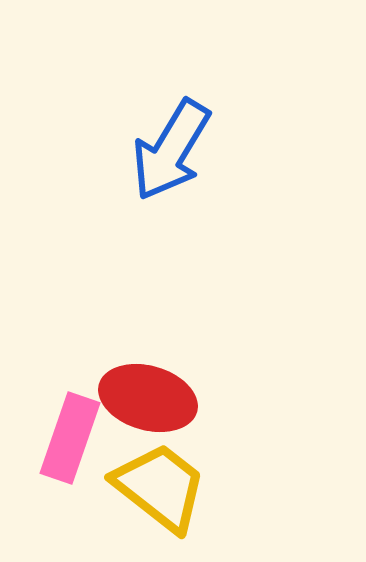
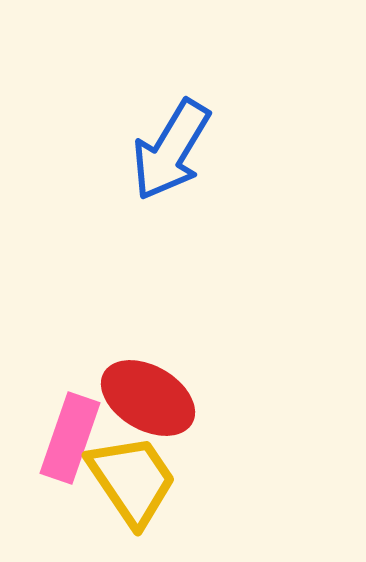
red ellipse: rotated 14 degrees clockwise
yellow trapezoid: moved 28 px left, 7 px up; rotated 18 degrees clockwise
